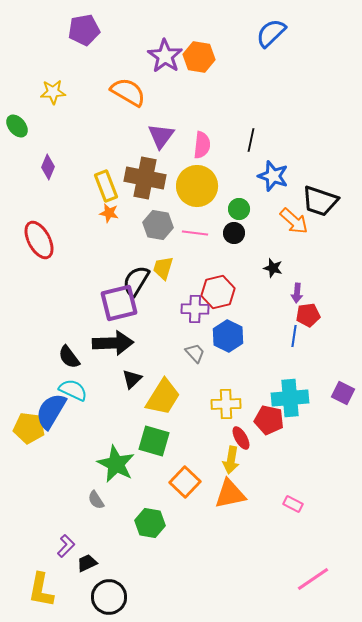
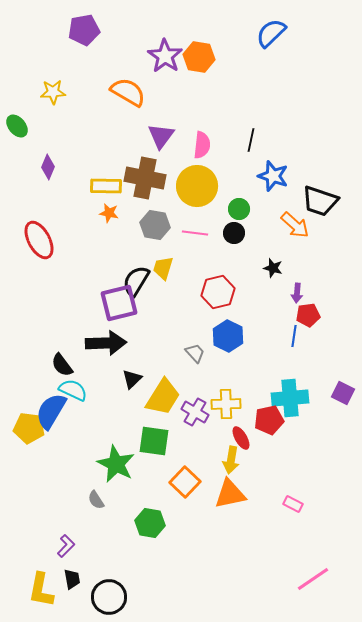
yellow rectangle at (106, 186): rotated 68 degrees counterclockwise
orange arrow at (294, 221): moved 1 px right, 4 px down
gray hexagon at (158, 225): moved 3 px left
purple cross at (195, 309): moved 103 px down; rotated 28 degrees clockwise
black arrow at (113, 343): moved 7 px left
black semicircle at (69, 357): moved 7 px left, 8 px down
red pentagon at (269, 420): rotated 24 degrees counterclockwise
green square at (154, 441): rotated 8 degrees counterclockwise
black trapezoid at (87, 563): moved 15 px left, 16 px down; rotated 105 degrees clockwise
